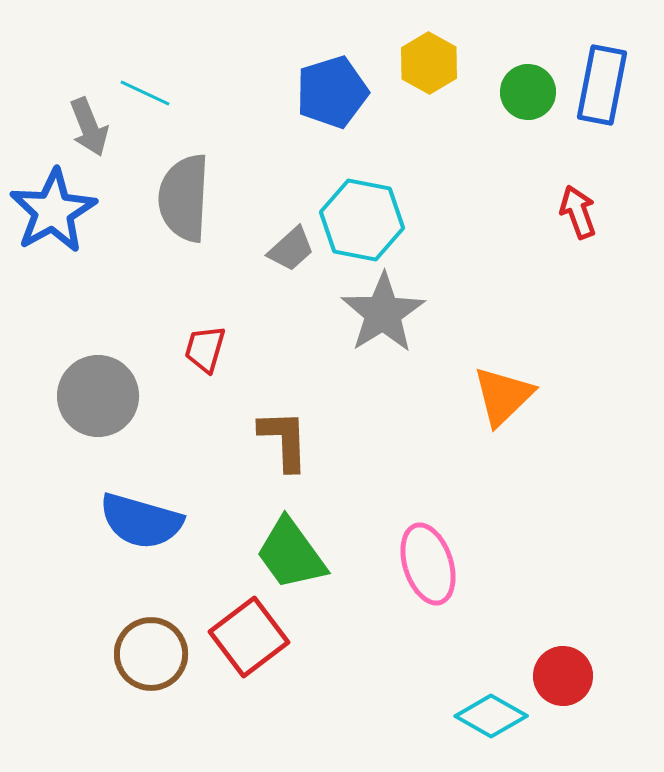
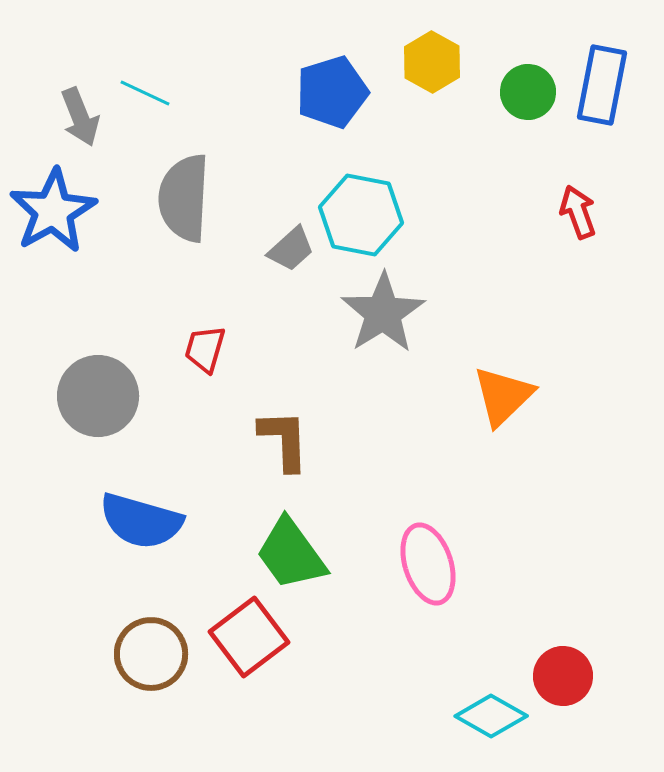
yellow hexagon: moved 3 px right, 1 px up
gray arrow: moved 9 px left, 10 px up
cyan hexagon: moved 1 px left, 5 px up
